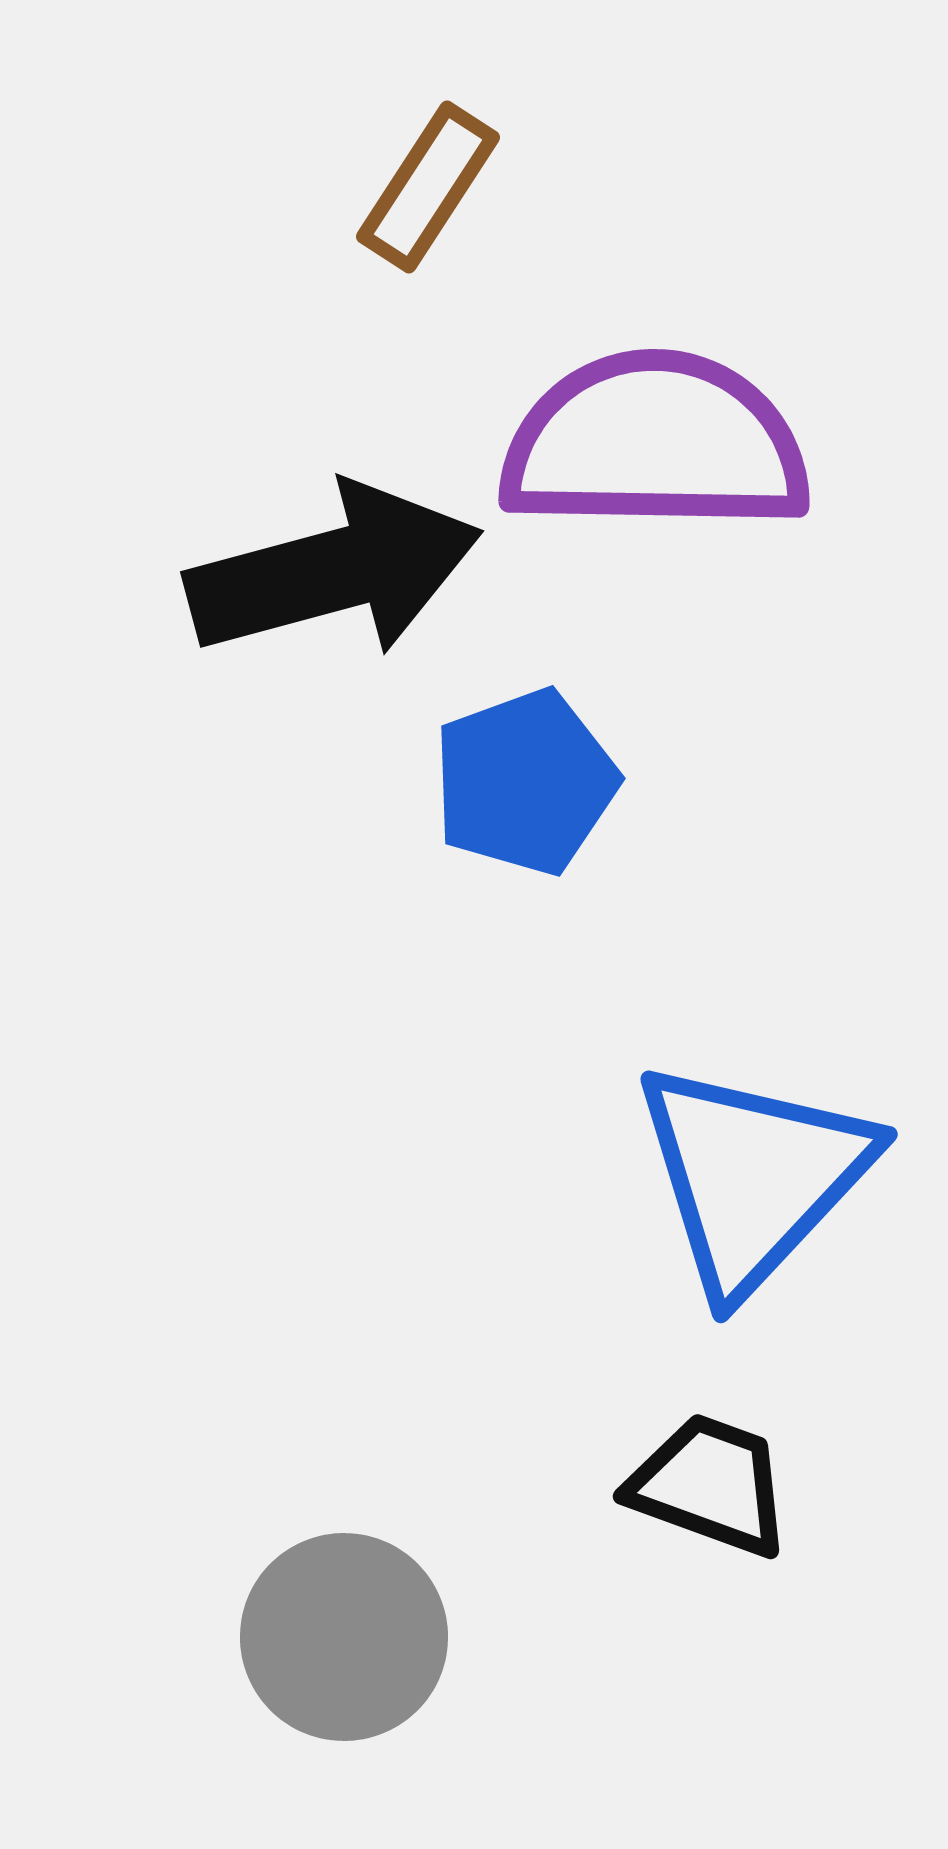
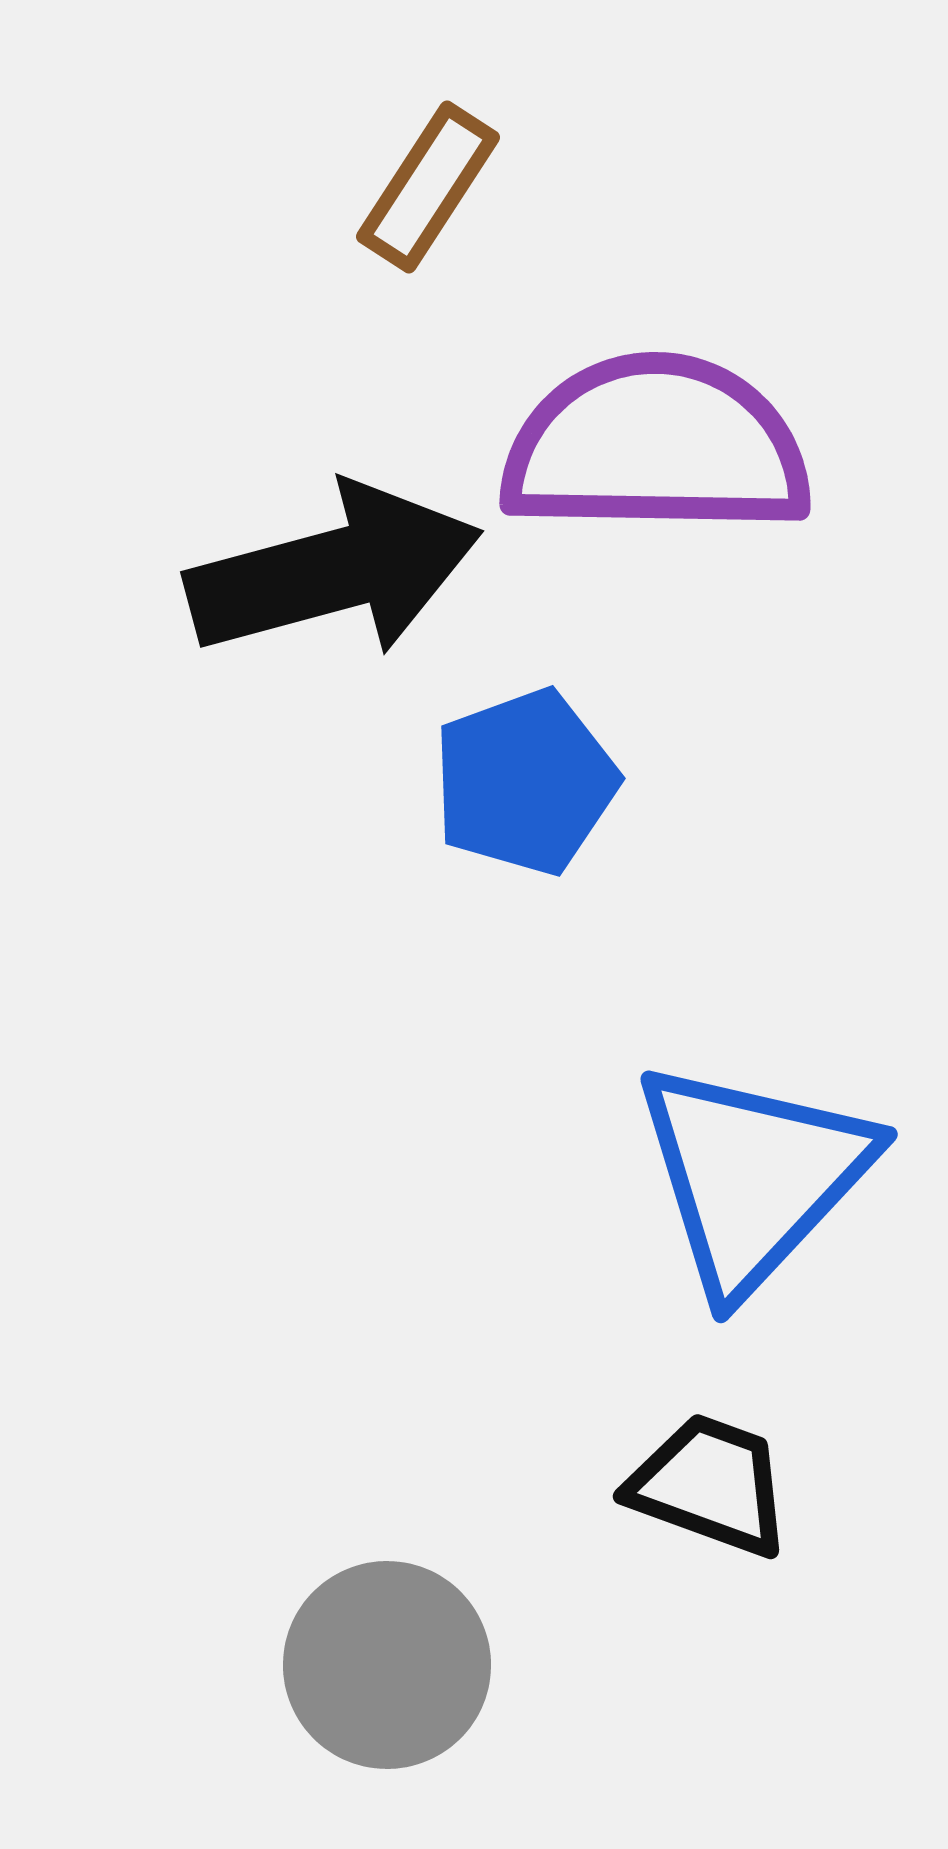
purple semicircle: moved 1 px right, 3 px down
gray circle: moved 43 px right, 28 px down
